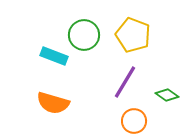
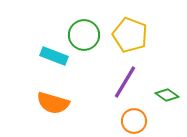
yellow pentagon: moved 3 px left
